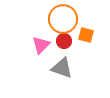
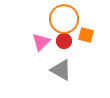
orange circle: moved 1 px right
pink triangle: moved 3 px up
gray triangle: moved 1 px left, 2 px down; rotated 10 degrees clockwise
